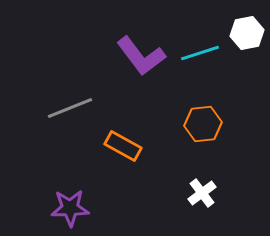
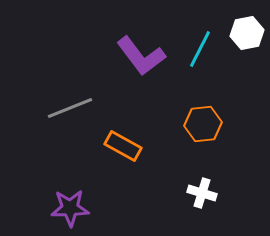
cyan line: moved 4 px up; rotated 45 degrees counterclockwise
white cross: rotated 36 degrees counterclockwise
